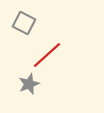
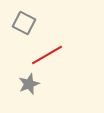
red line: rotated 12 degrees clockwise
